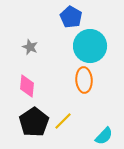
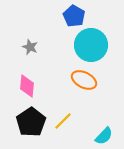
blue pentagon: moved 3 px right, 1 px up
cyan circle: moved 1 px right, 1 px up
orange ellipse: rotated 60 degrees counterclockwise
black pentagon: moved 3 px left
